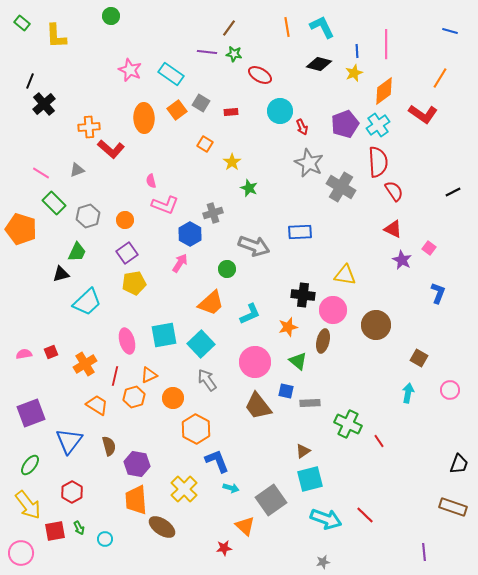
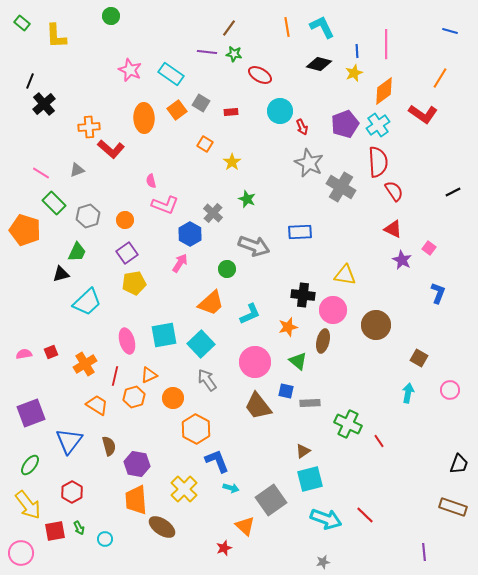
green star at (249, 188): moved 2 px left, 11 px down
gray cross at (213, 213): rotated 30 degrees counterclockwise
orange pentagon at (21, 229): moved 4 px right, 1 px down
red star at (224, 548): rotated 14 degrees counterclockwise
